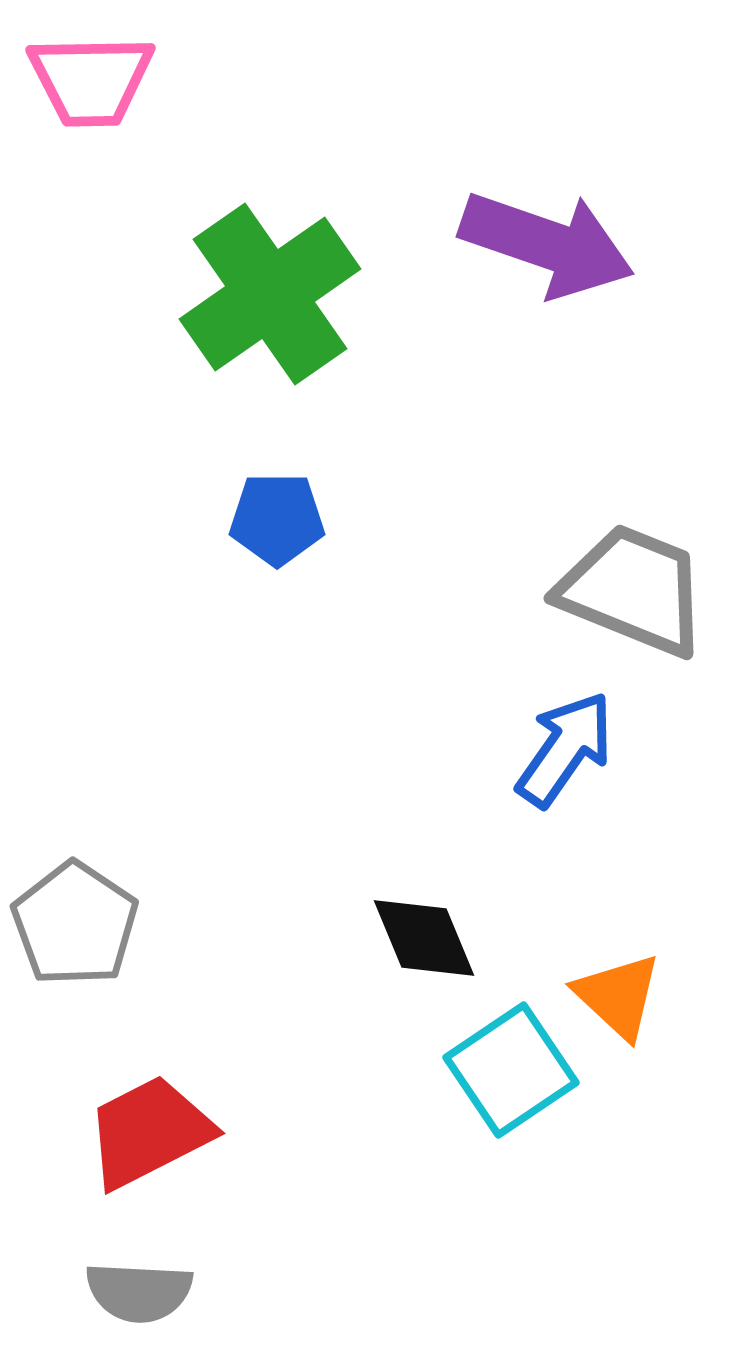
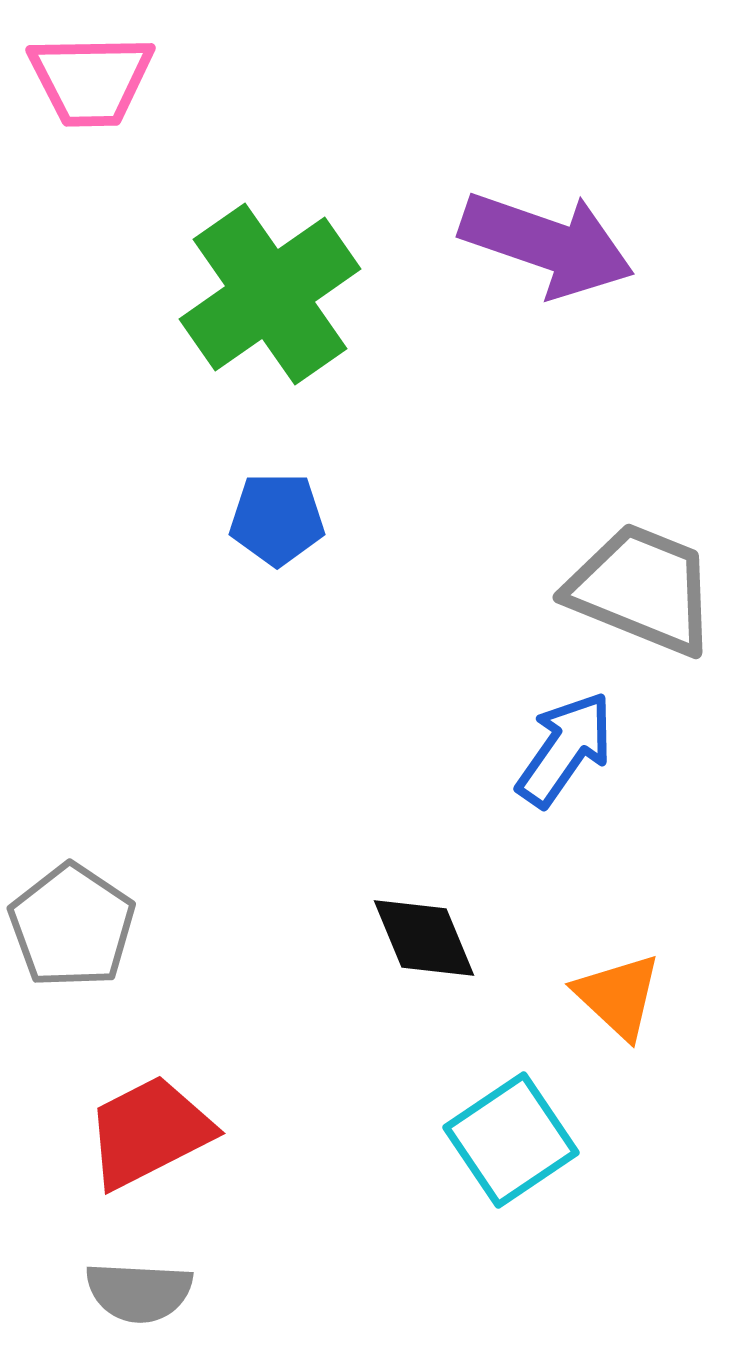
gray trapezoid: moved 9 px right, 1 px up
gray pentagon: moved 3 px left, 2 px down
cyan square: moved 70 px down
